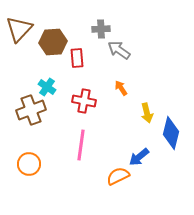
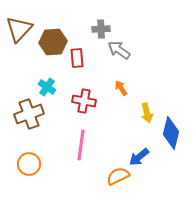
brown cross: moved 2 px left, 4 px down
